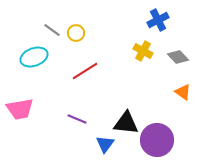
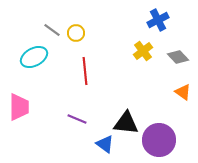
yellow cross: rotated 24 degrees clockwise
cyan ellipse: rotated 8 degrees counterclockwise
red line: rotated 64 degrees counterclockwise
pink trapezoid: moved 1 px left, 2 px up; rotated 80 degrees counterclockwise
purple circle: moved 2 px right
blue triangle: rotated 30 degrees counterclockwise
